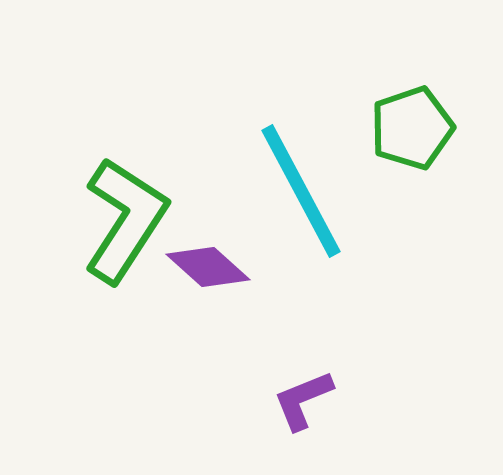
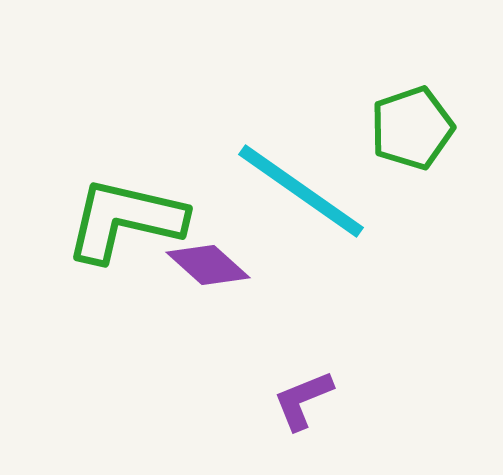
cyan line: rotated 27 degrees counterclockwise
green L-shape: rotated 110 degrees counterclockwise
purple diamond: moved 2 px up
